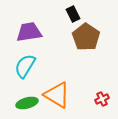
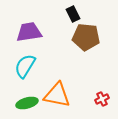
brown pentagon: rotated 28 degrees counterclockwise
orange triangle: rotated 20 degrees counterclockwise
